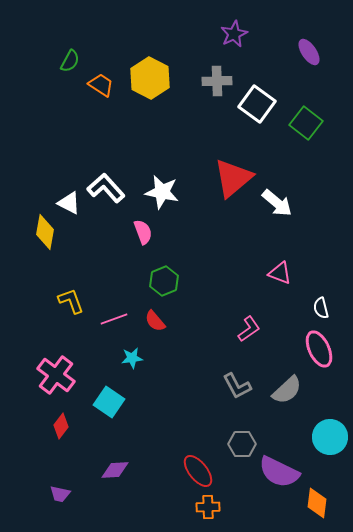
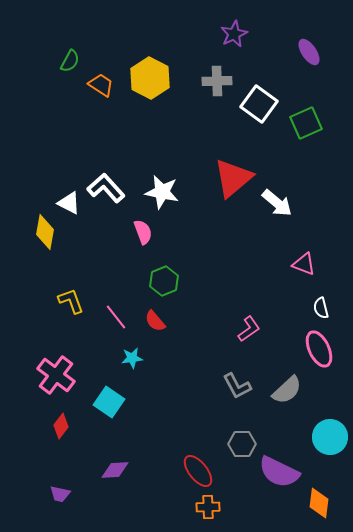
white square: moved 2 px right
green square: rotated 28 degrees clockwise
pink triangle: moved 24 px right, 9 px up
pink line: moved 2 px right, 2 px up; rotated 72 degrees clockwise
orange diamond: moved 2 px right
